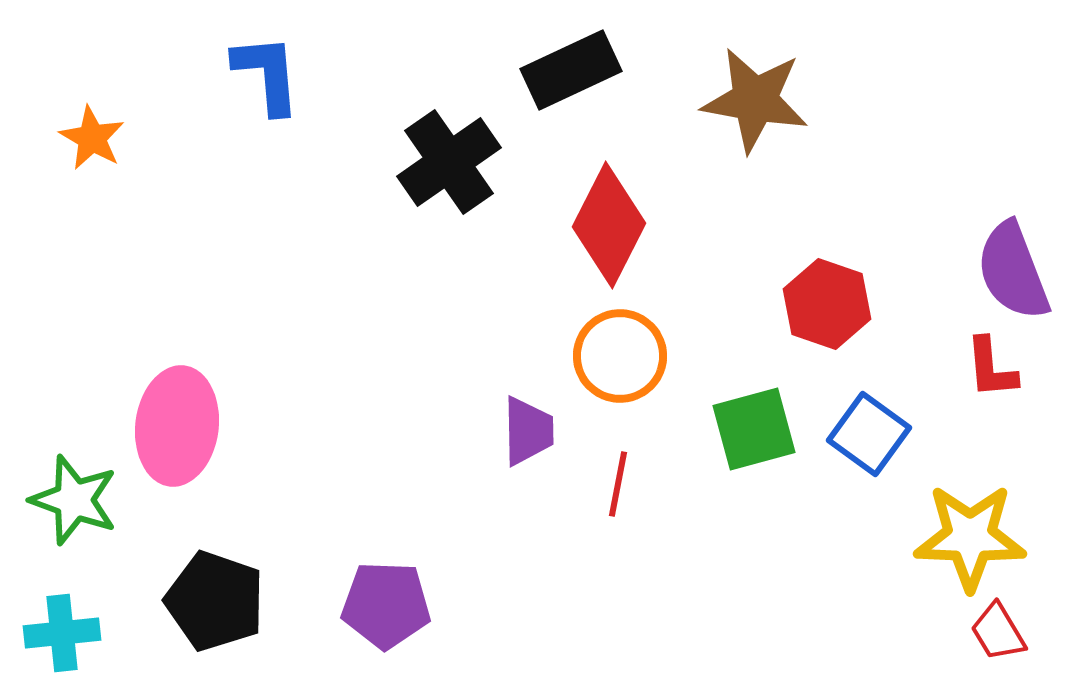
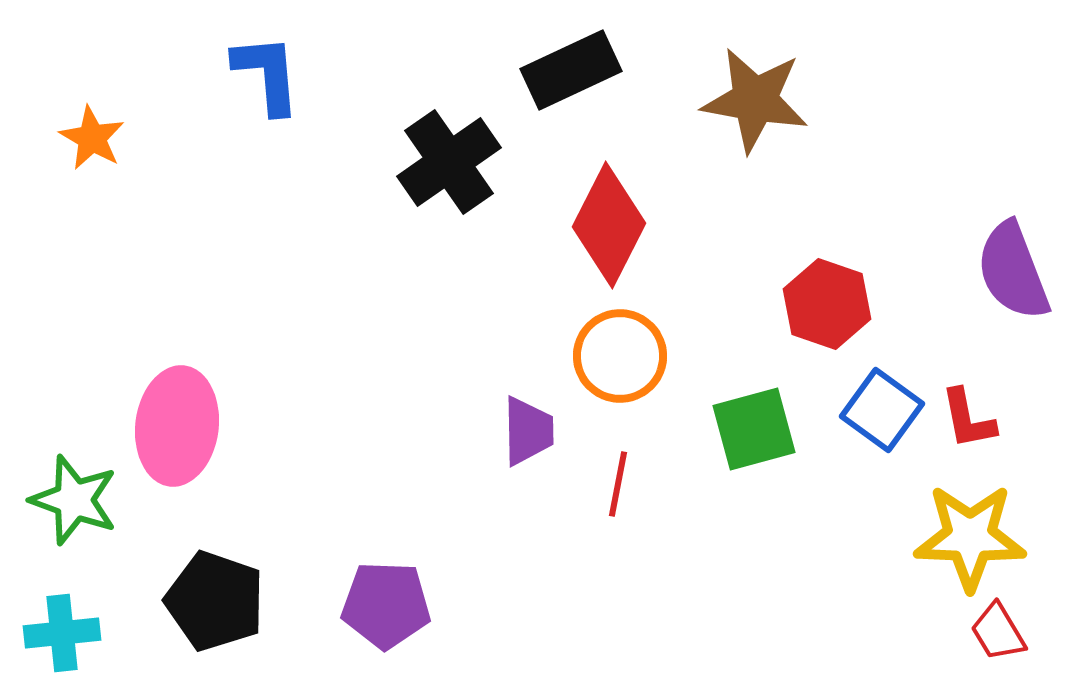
red L-shape: moved 23 px left, 51 px down; rotated 6 degrees counterclockwise
blue square: moved 13 px right, 24 px up
